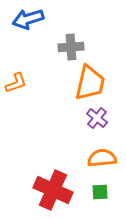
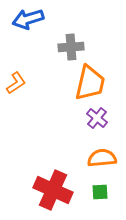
orange L-shape: rotated 15 degrees counterclockwise
